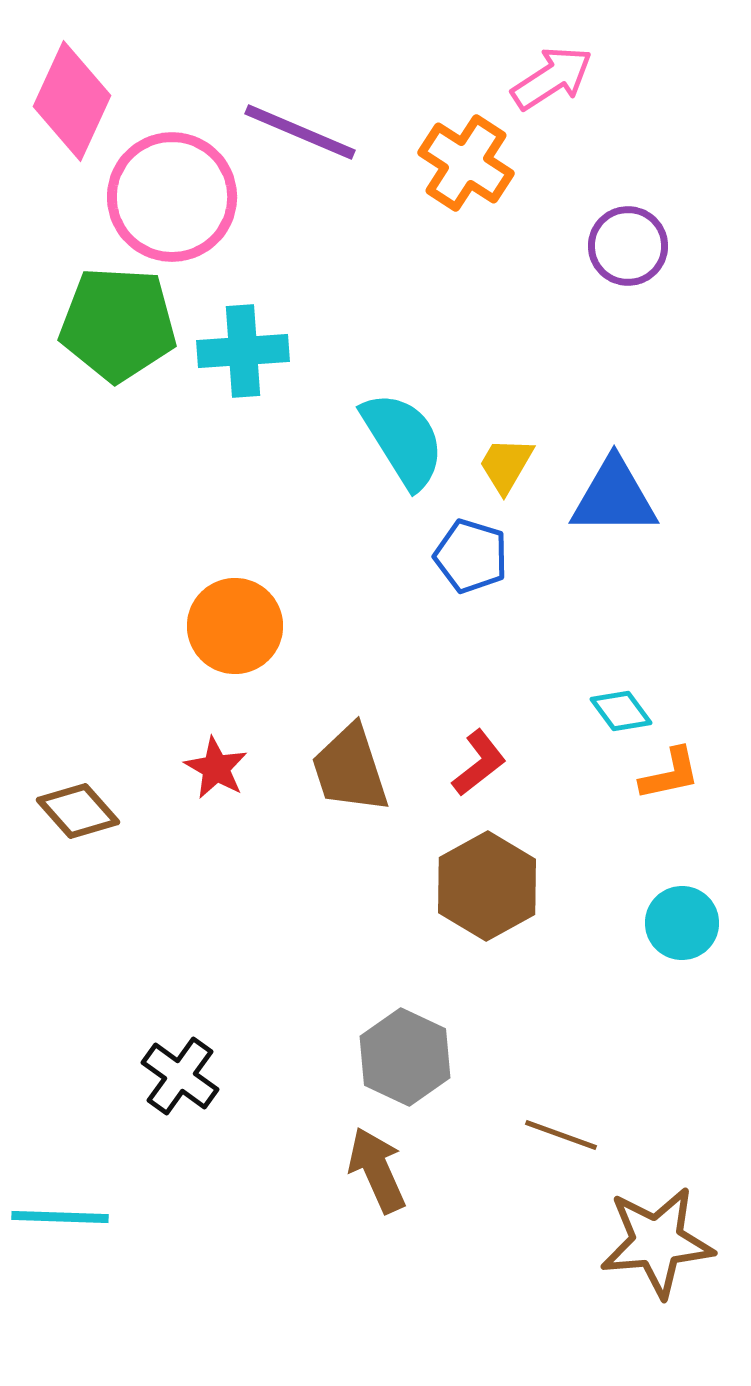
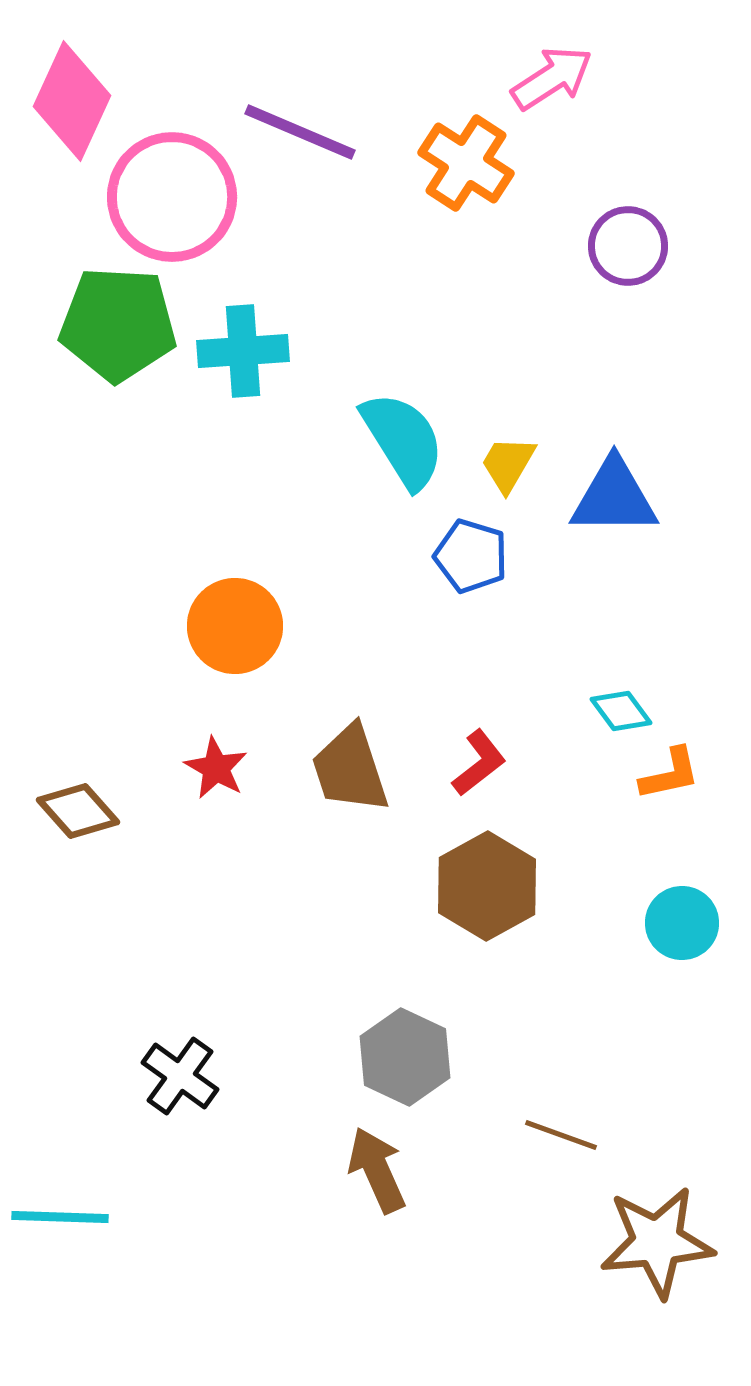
yellow trapezoid: moved 2 px right, 1 px up
